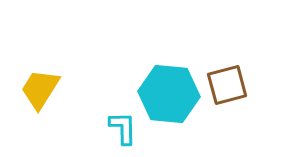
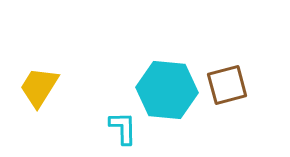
yellow trapezoid: moved 1 px left, 2 px up
cyan hexagon: moved 2 px left, 4 px up
